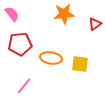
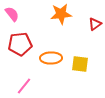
orange star: moved 3 px left
orange ellipse: rotated 10 degrees counterclockwise
